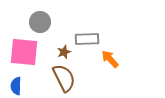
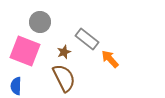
gray rectangle: rotated 40 degrees clockwise
pink square: moved 1 px right, 1 px up; rotated 16 degrees clockwise
